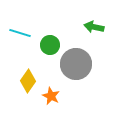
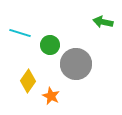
green arrow: moved 9 px right, 5 px up
